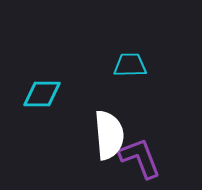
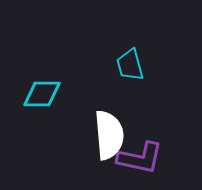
cyan trapezoid: rotated 104 degrees counterclockwise
purple L-shape: rotated 123 degrees clockwise
